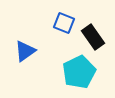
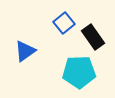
blue square: rotated 30 degrees clockwise
cyan pentagon: rotated 24 degrees clockwise
